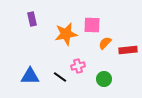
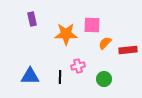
orange star: rotated 10 degrees clockwise
black line: rotated 56 degrees clockwise
